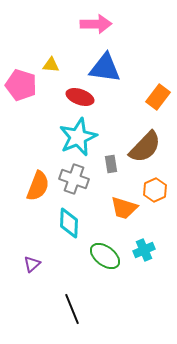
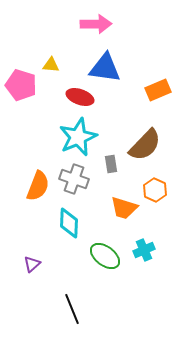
orange rectangle: moved 7 px up; rotated 30 degrees clockwise
brown semicircle: moved 2 px up
orange hexagon: rotated 10 degrees counterclockwise
